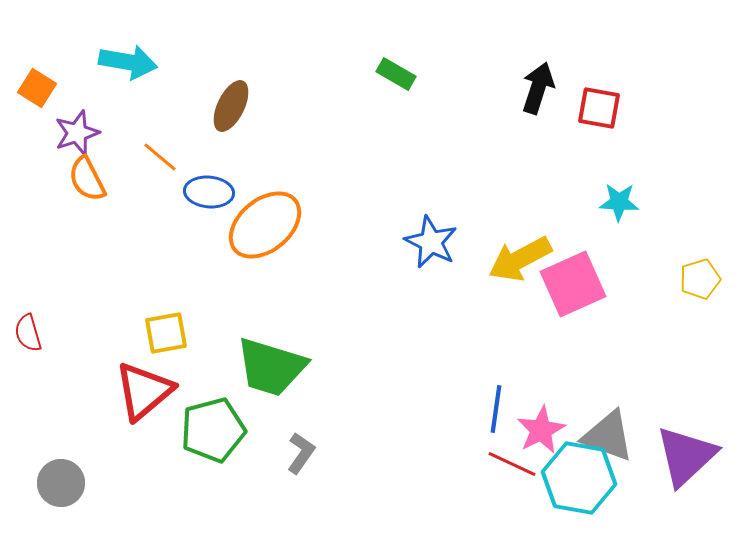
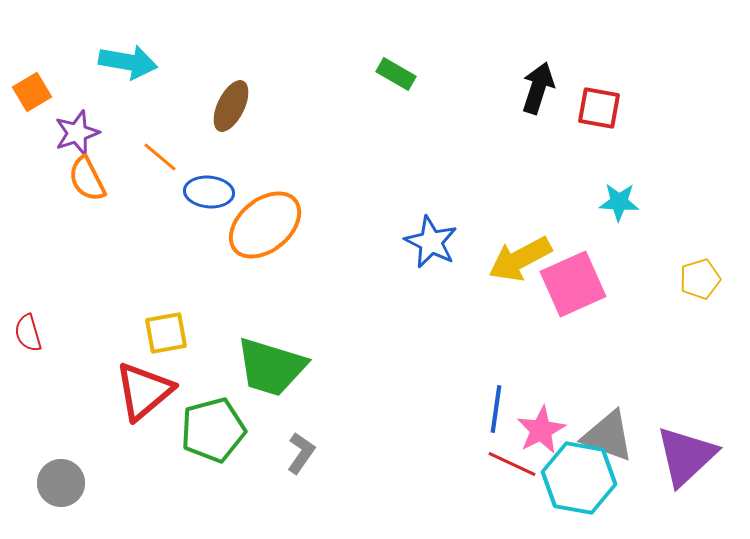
orange square: moved 5 px left, 4 px down; rotated 27 degrees clockwise
